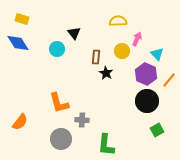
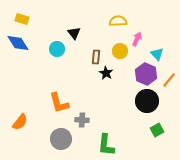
yellow circle: moved 2 px left
